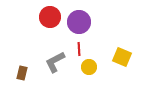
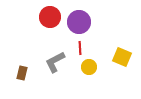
red line: moved 1 px right, 1 px up
